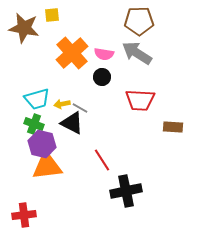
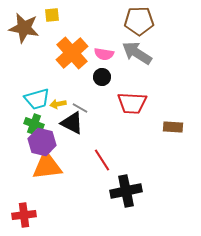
red trapezoid: moved 8 px left, 3 px down
yellow arrow: moved 4 px left
purple hexagon: moved 2 px up
